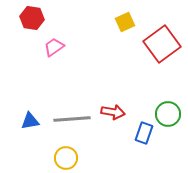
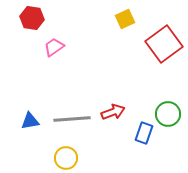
yellow square: moved 3 px up
red square: moved 2 px right
red arrow: rotated 30 degrees counterclockwise
